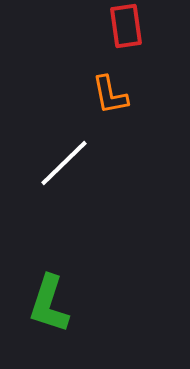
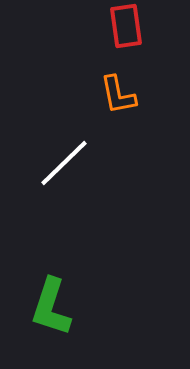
orange L-shape: moved 8 px right
green L-shape: moved 2 px right, 3 px down
